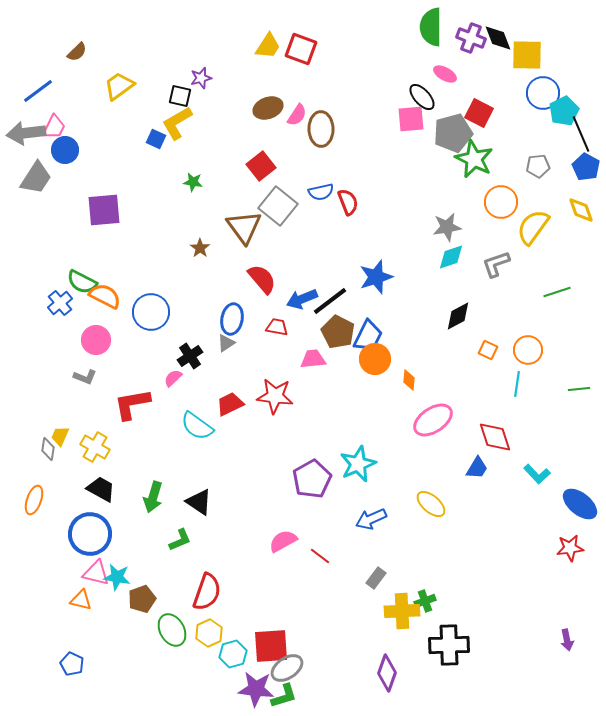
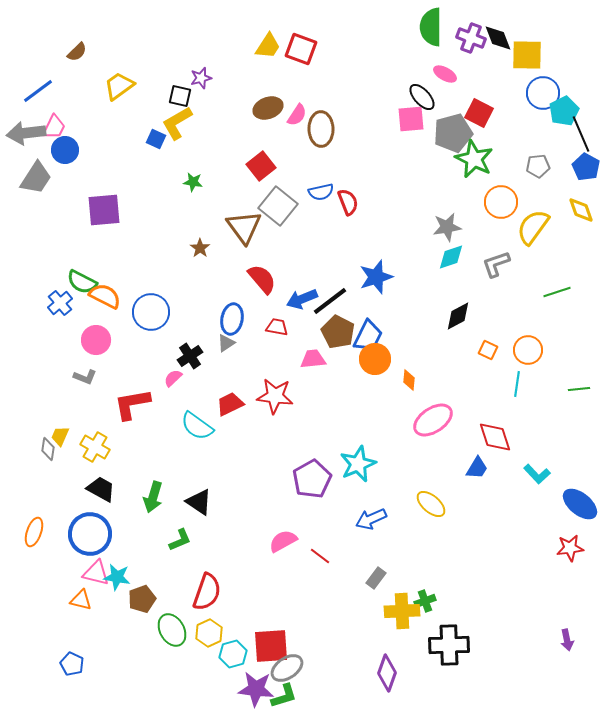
orange ellipse at (34, 500): moved 32 px down
